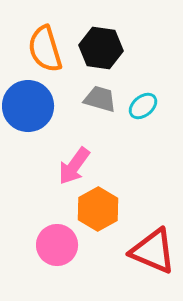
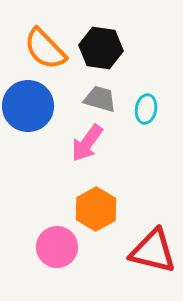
orange semicircle: rotated 27 degrees counterclockwise
cyan ellipse: moved 3 px right, 3 px down; rotated 40 degrees counterclockwise
pink arrow: moved 13 px right, 23 px up
orange hexagon: moved 2 px left
pink circle: moved 2 px down
red triangle: rotated 9 degrees counterclockwise
